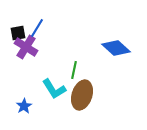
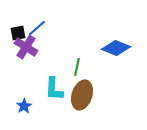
blue line: rotated 18 degrees clockwise
blue diamond: rotated 20 degrees counterclockwise
green line: moved 3 px right, 3 px up
cyan L-shape: rotated 35 degrees clockwise
